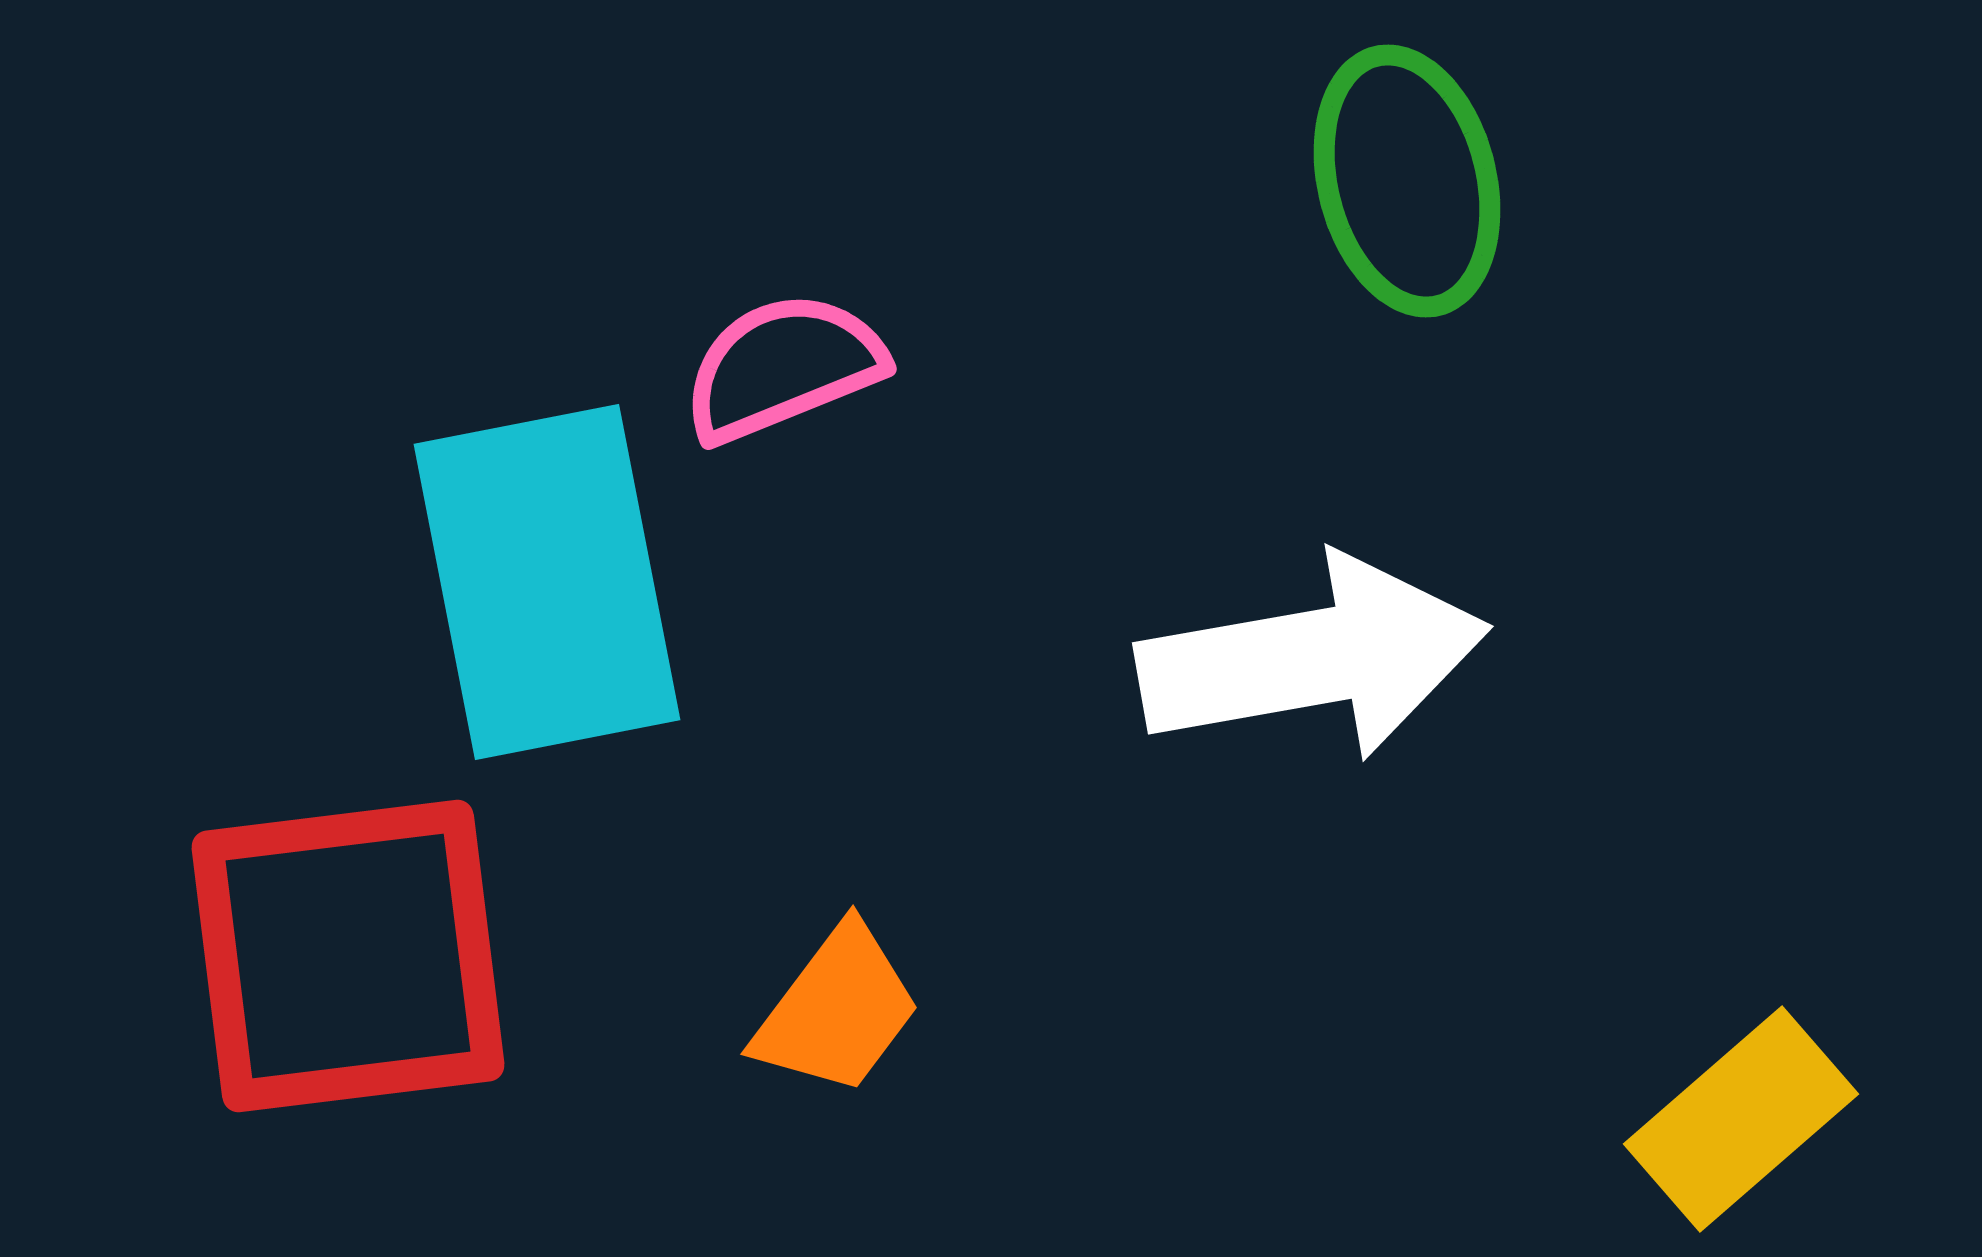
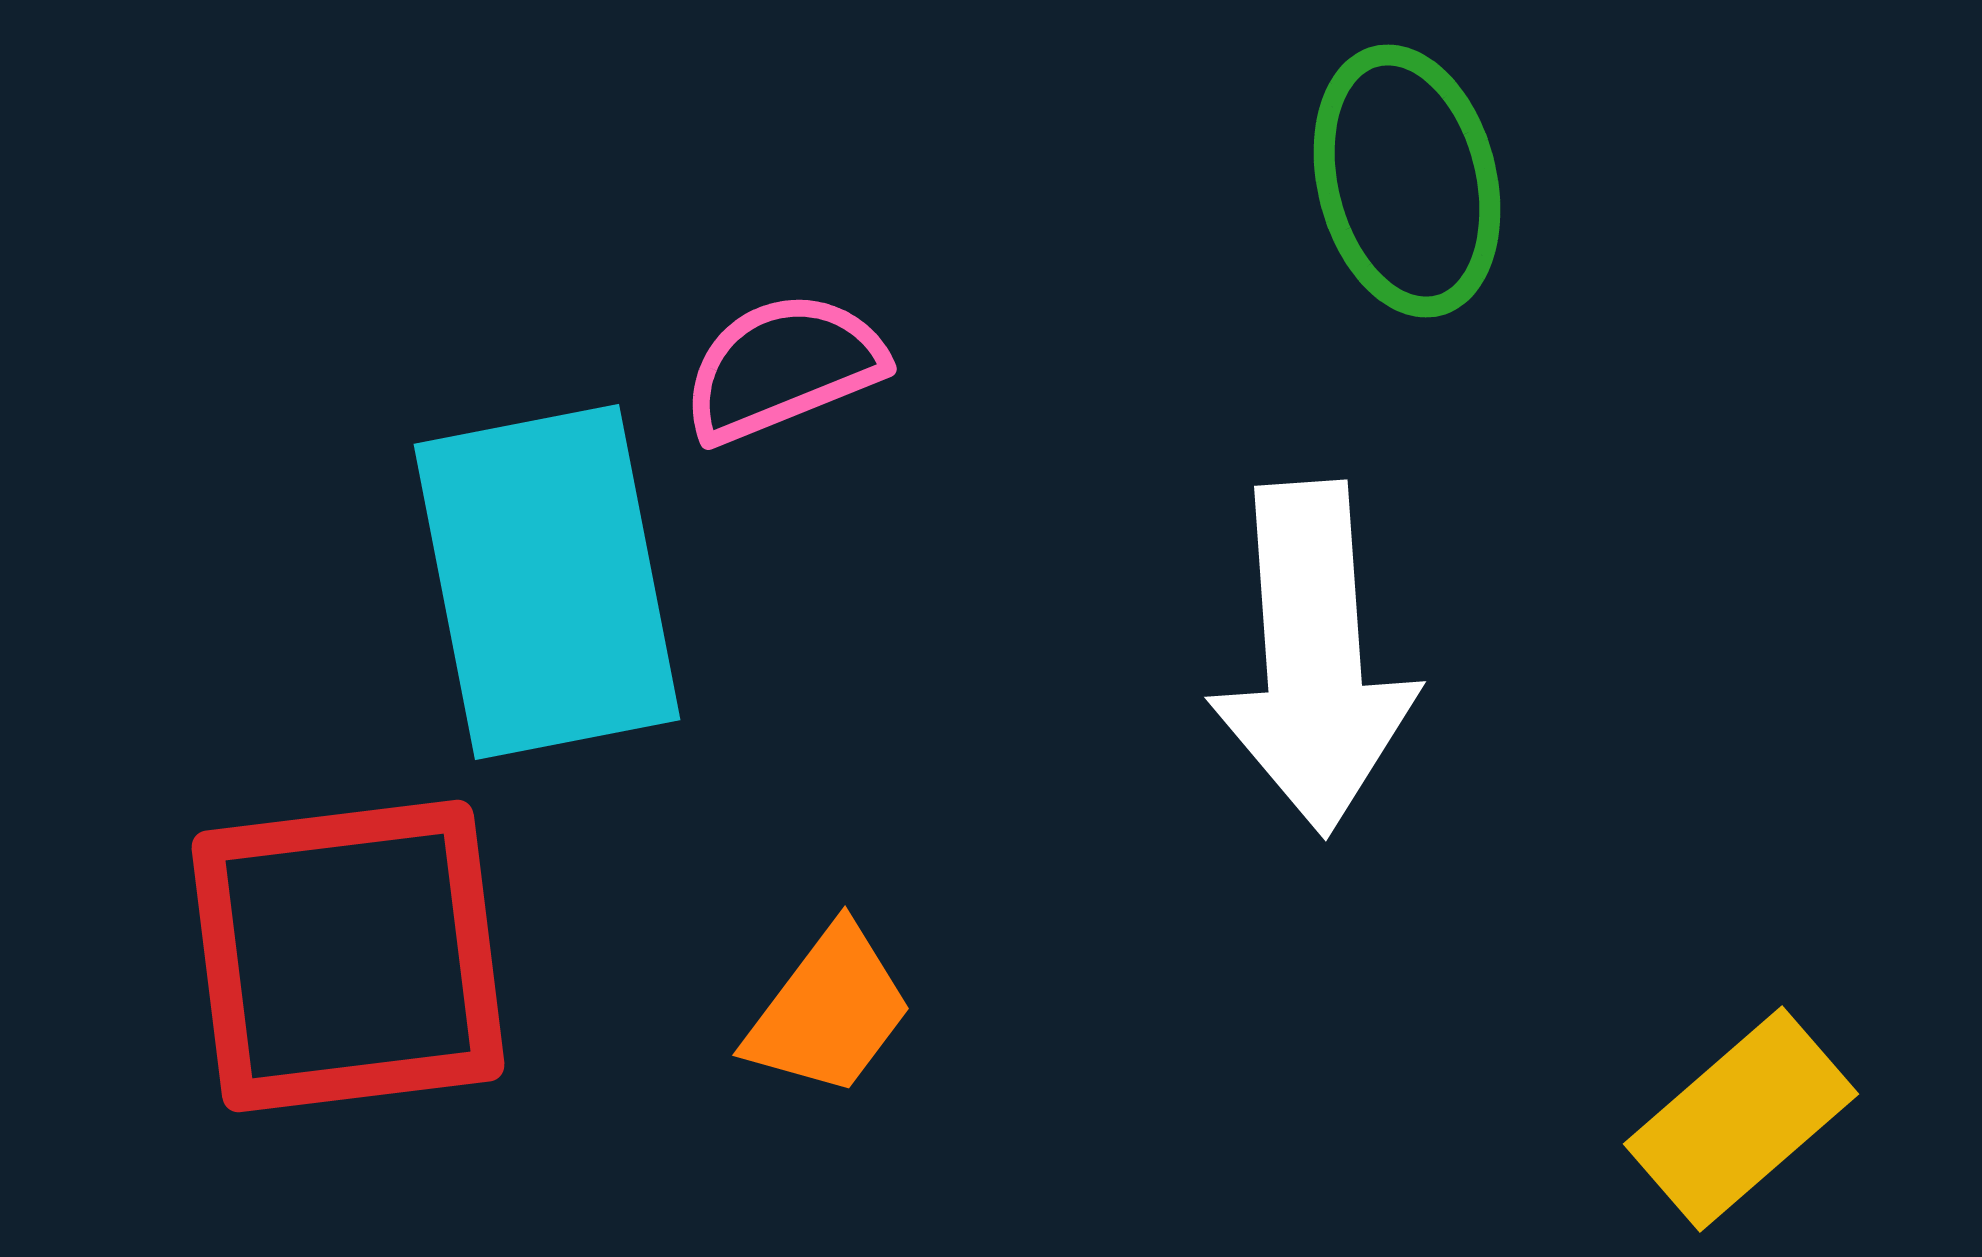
white arrow: rotated 96 degrees clockwise
orange trapezoid: moved 8 px left, 1 px down
